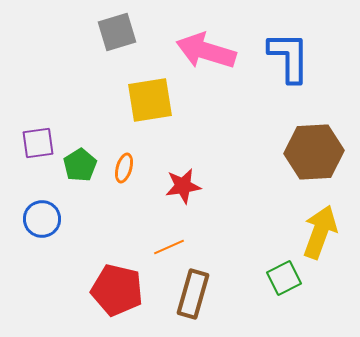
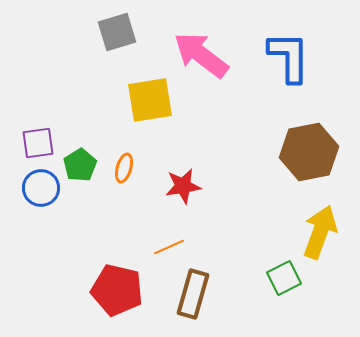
pink arrow: moved 5 px left, 4 px down; rotated 20 degrees clockwise
brown hexagon: moved 5 px left; rotated 8 degrees counterclockwise
blue circle: moved 1 px left, 31 px up
